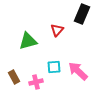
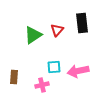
black rectangle: moved 9 px down; rotated 30 degrees counterclockwise
green triangle: moved 5 px right, 6 px up; rotated 18 degrees counterclockwise
pink arrow: rotated 55 degrees counterclockwise
brown rectangle: rotated 32 degrees clockwise
pink cross: moved 6 px right, 3 px down
